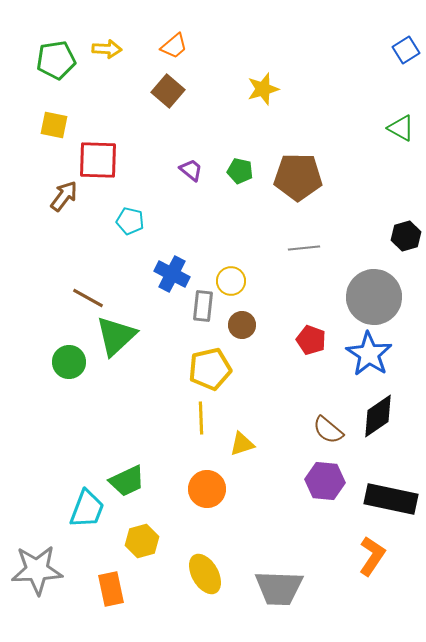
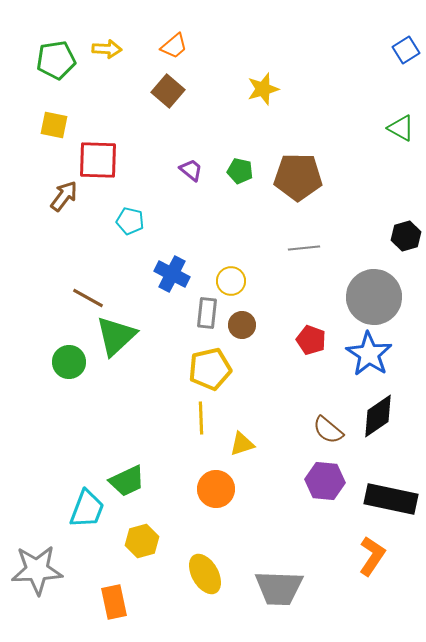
gray rectangle at (203, 306): moved 4 px right, 7 px down
orange circle at (207, 489): moved 9 px right
orange rectangle at (111, 589): moved 3 px right, 13 px down
